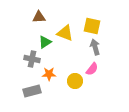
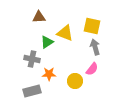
green triangle: moved 2 px right
